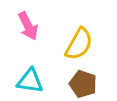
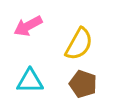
pink arrow: rotated 88 degrees clockwise
cyan triangle: rotated 8 degrees counterclockwise
